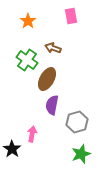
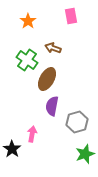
purple semicircle: moved 1 px down
green star: moved 4 px right
